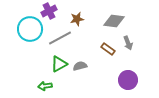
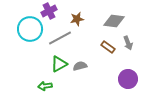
brown rectangle: moved 2 px up
purple circle: moved 1 px up
